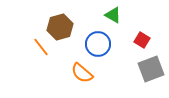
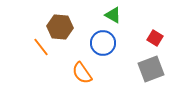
brown hexagon: rotated 20 degrees clockwise
red square: moved 13 px right, 2 px up
blue circle: moved 5 px right, 1 px up
orange semicircle: rotated 15 degrees clockwise
